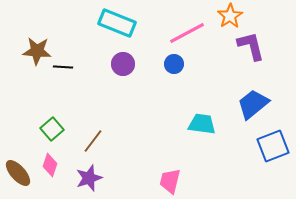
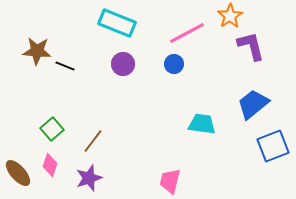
black line: moved 2 px right, 1 px up; rotated 18 degrees clockwise
